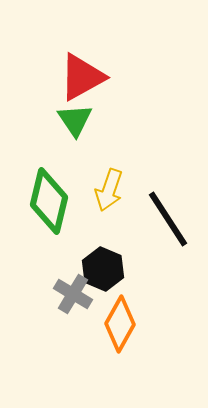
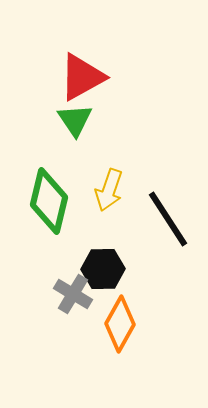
black hexagon: rotated 24 degrees counterclockwise
